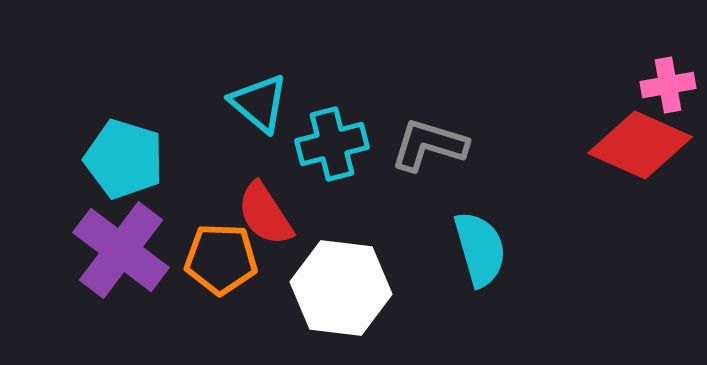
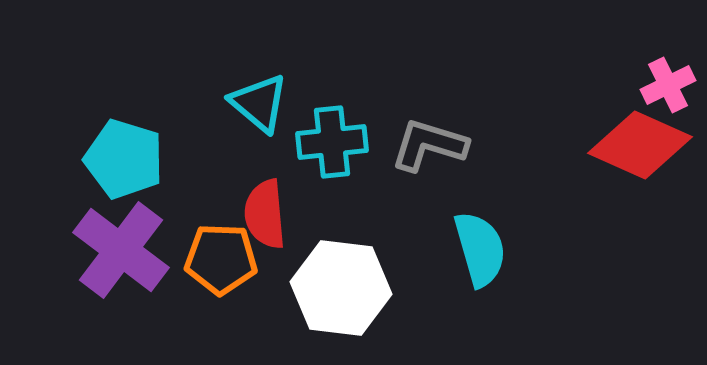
pink cross: rotated 16 degrees counterclockwise
cyan cross: moved 2 px up; rotated 8 degrees clockwise
red semicircle: rotated 28 degrees clockwise
